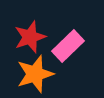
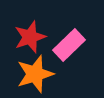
pink rectangle: moved 1 px right, 1 px up
